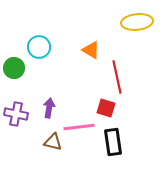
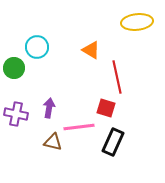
cyan circle: moved 2 px left
black rectangle: rotated 32 degrees clockwise
